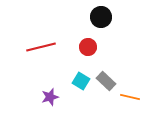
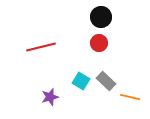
red circle: moved 11 px right, 4 px up
